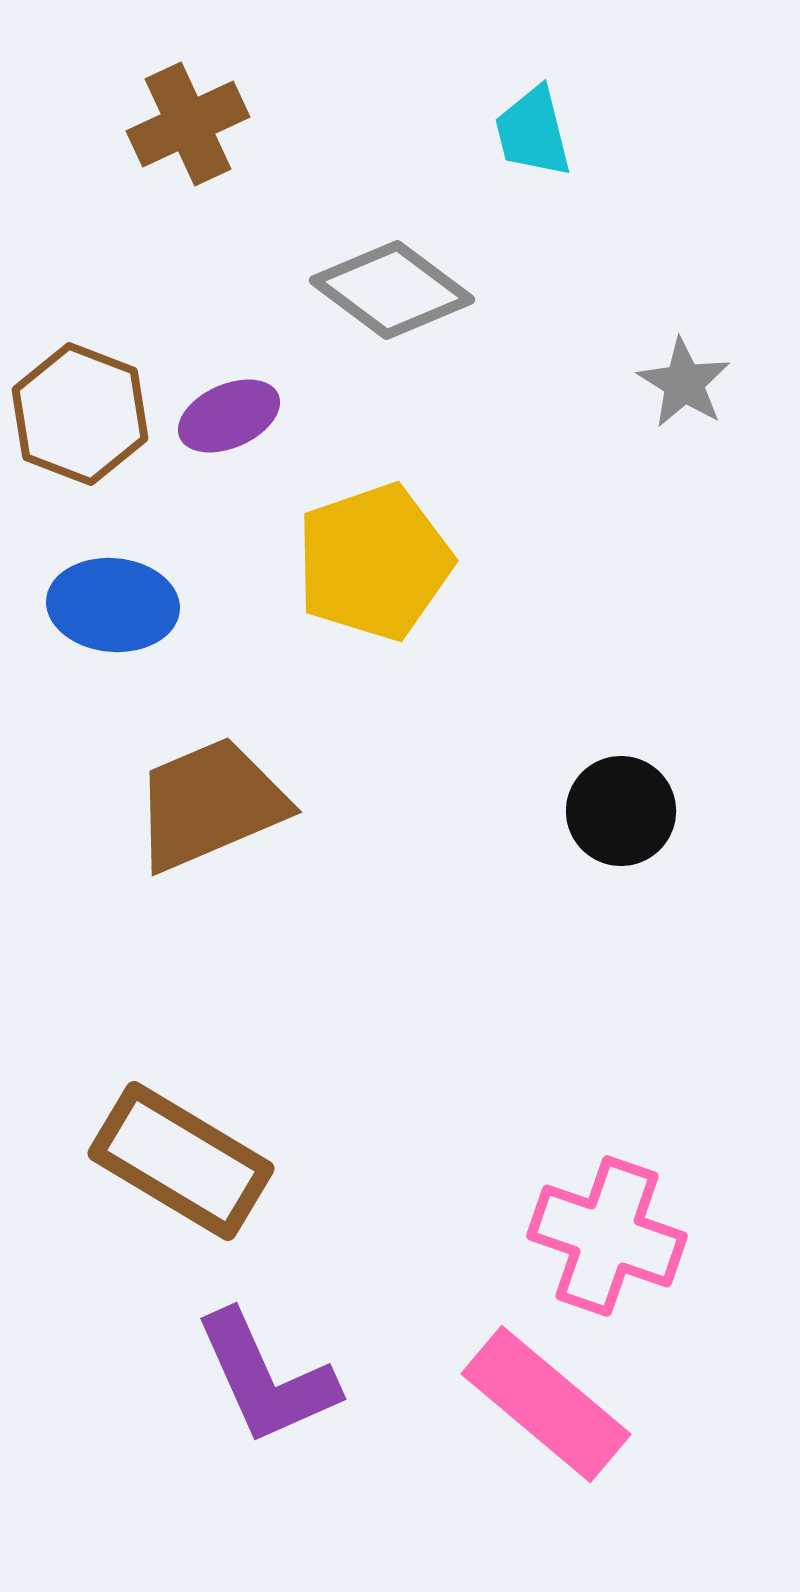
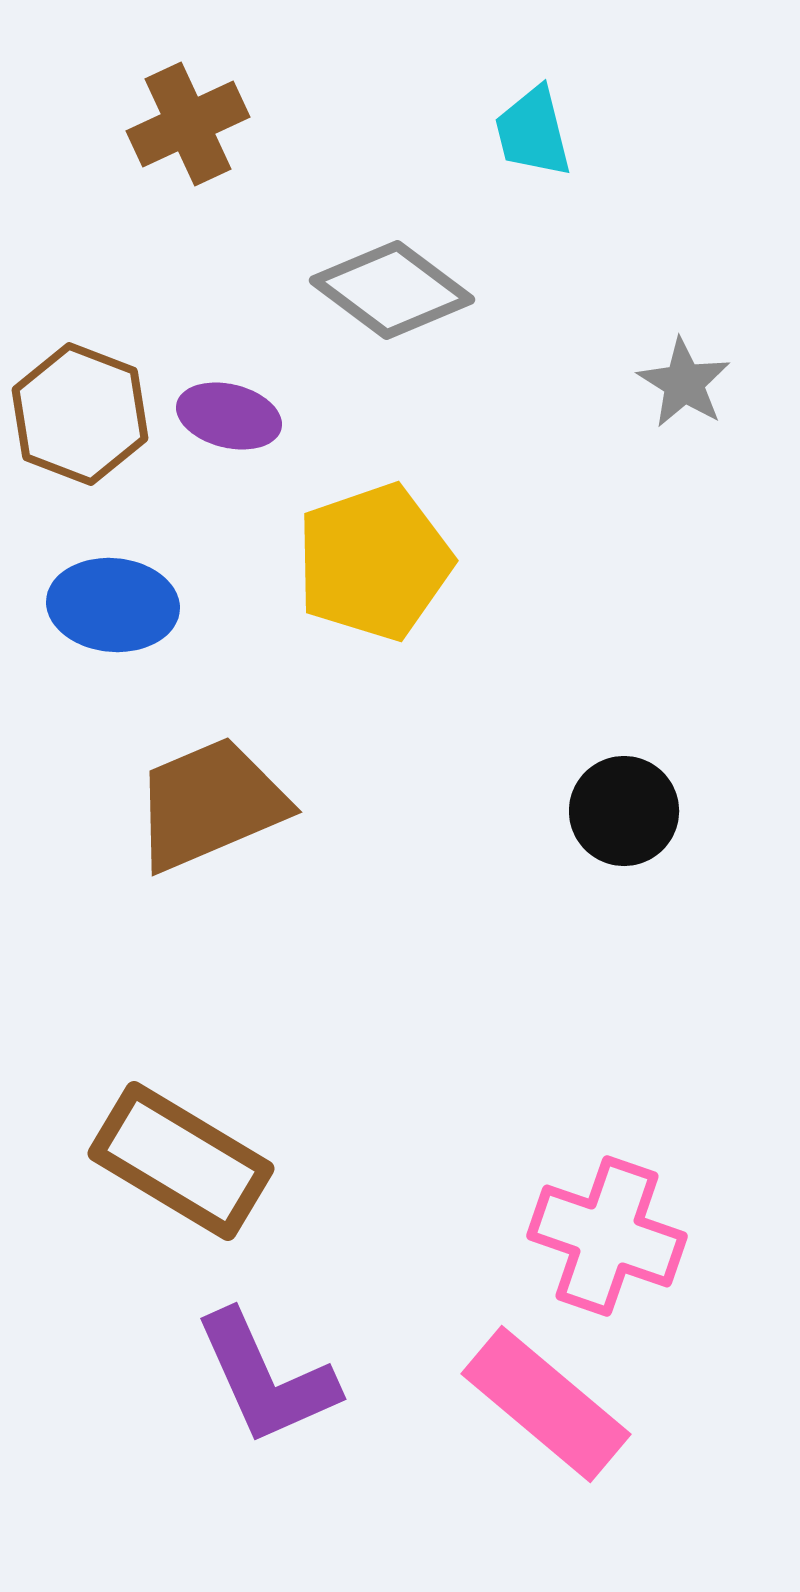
purple ellipse: rotated 38 degrees clockwise
black circle: moved 3 px right
